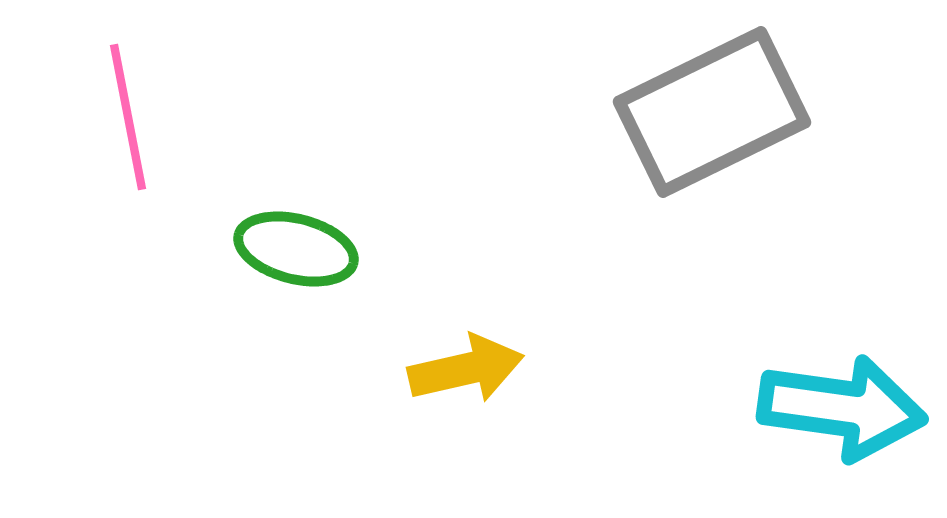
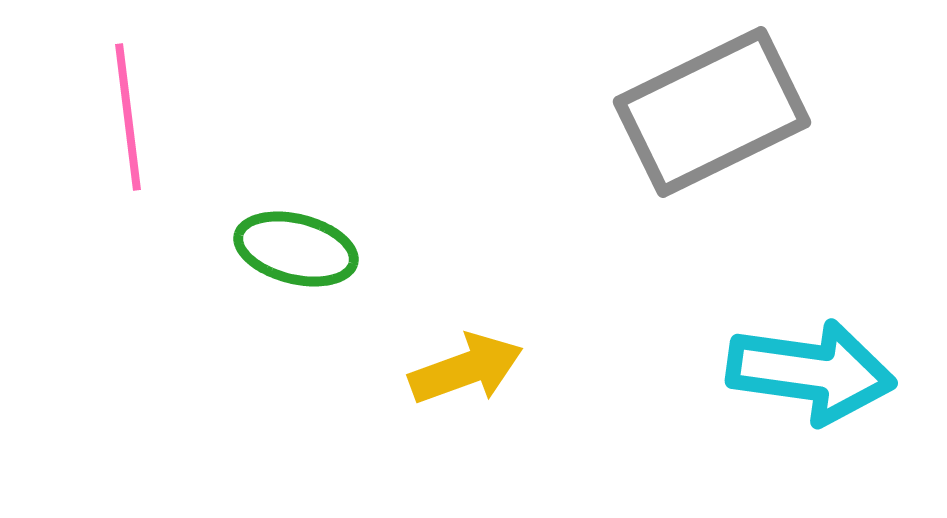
pink line: rotated 4 degrees clockwise
yellow arrow: rotated 7 degrees counterclockwise
cyan arrow: moved 31 px left, 36 px up
